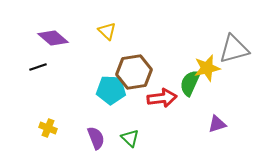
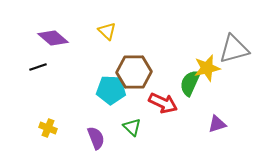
brown hexagon: rotated 8 degrees clockwise
red arrow: moved 1 px right, 5 px down; rotated 32 degrees clockwise
green triangle: moved 2 px right, 11 px up
